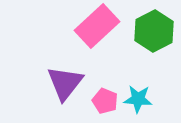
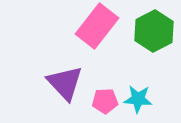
pink rectangle: rotated 9 degrees counterclockwise
purple triangle: rotated 21 degrees counterclockwise
pink pentagon: rotated 25 degrees counterclockwise
